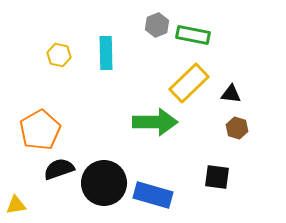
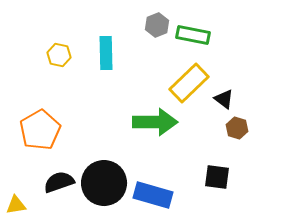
black triangle: moved 7 px left, 5 px down; rotated 30 degrees clockwise
black semicircle: moved 13 px down
